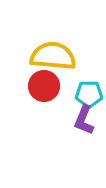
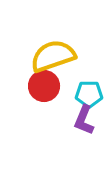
yellow semicircle: rotated 24 degrees counterclockwise
